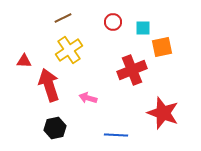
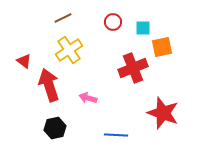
red triangle: rotated 35 degrees clockwise
red cross: moved 1 px right, 2 px up
